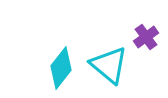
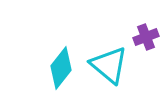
purple cross: rotated 15 degrees clockwise
